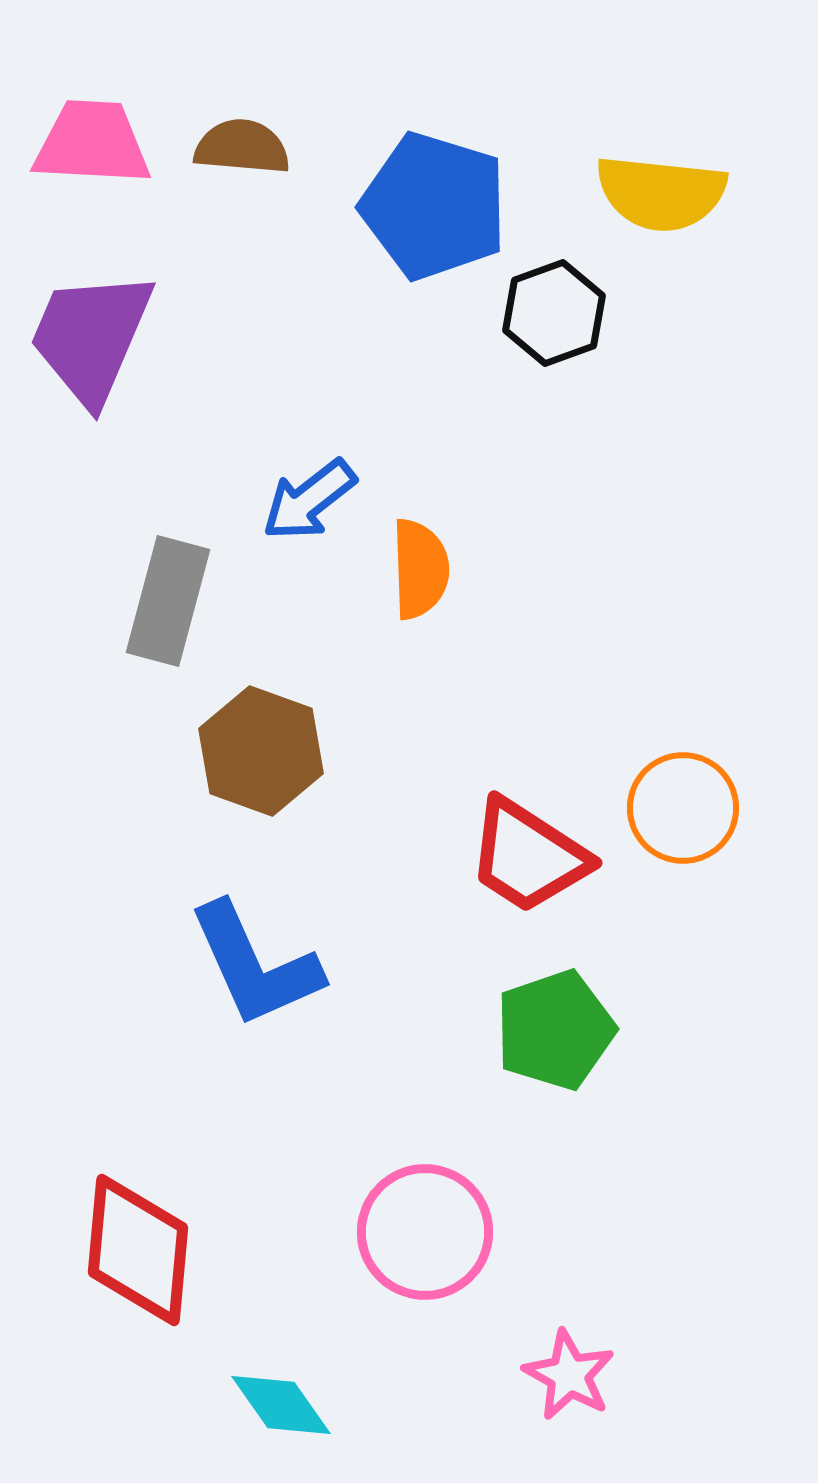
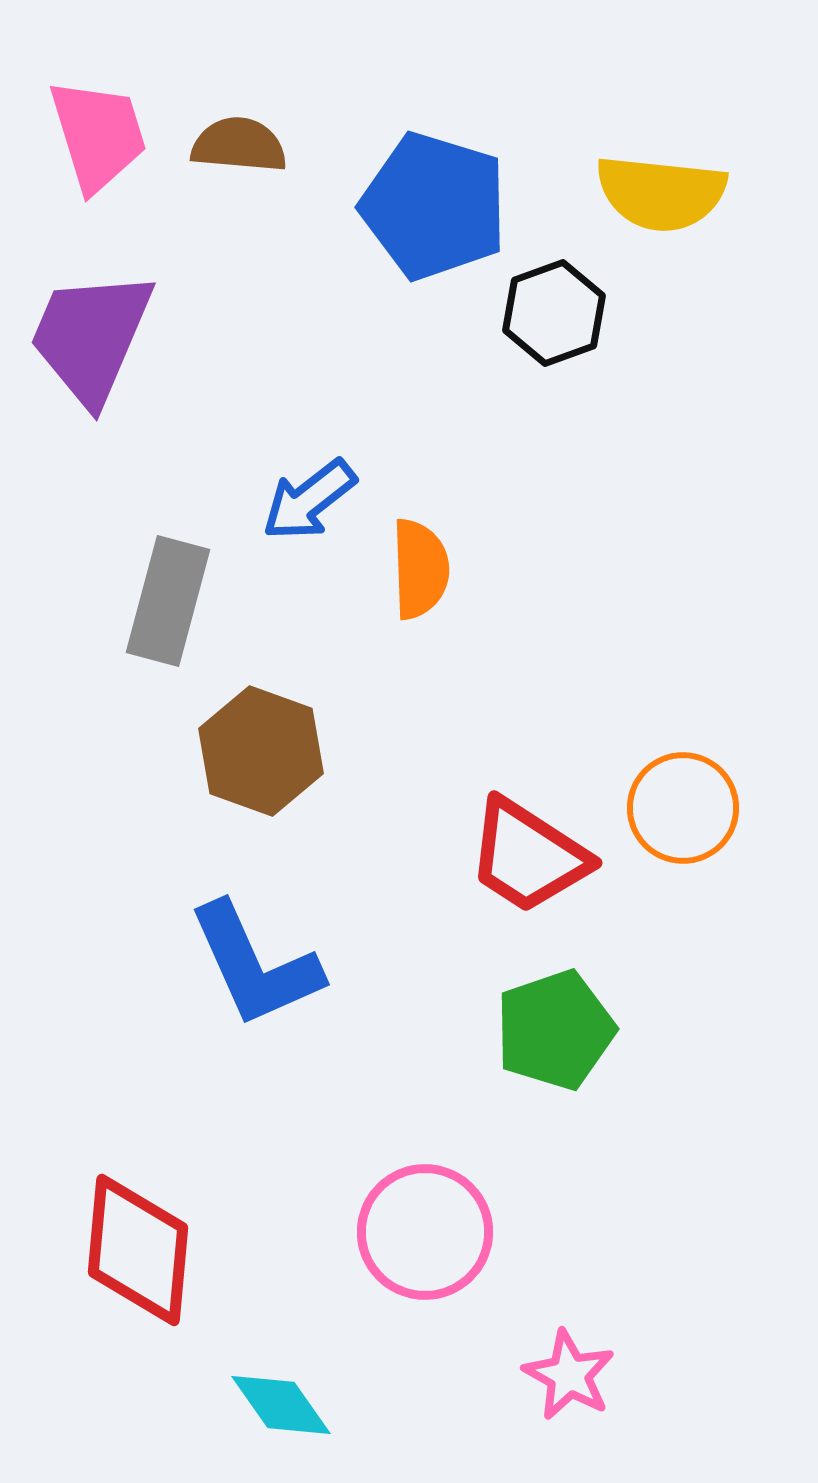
pink trapezoid: moved 6 px right, 8 px up; rotated 70 degrees clockwise
brown semicircle: moved 3 px left, 2 px up
